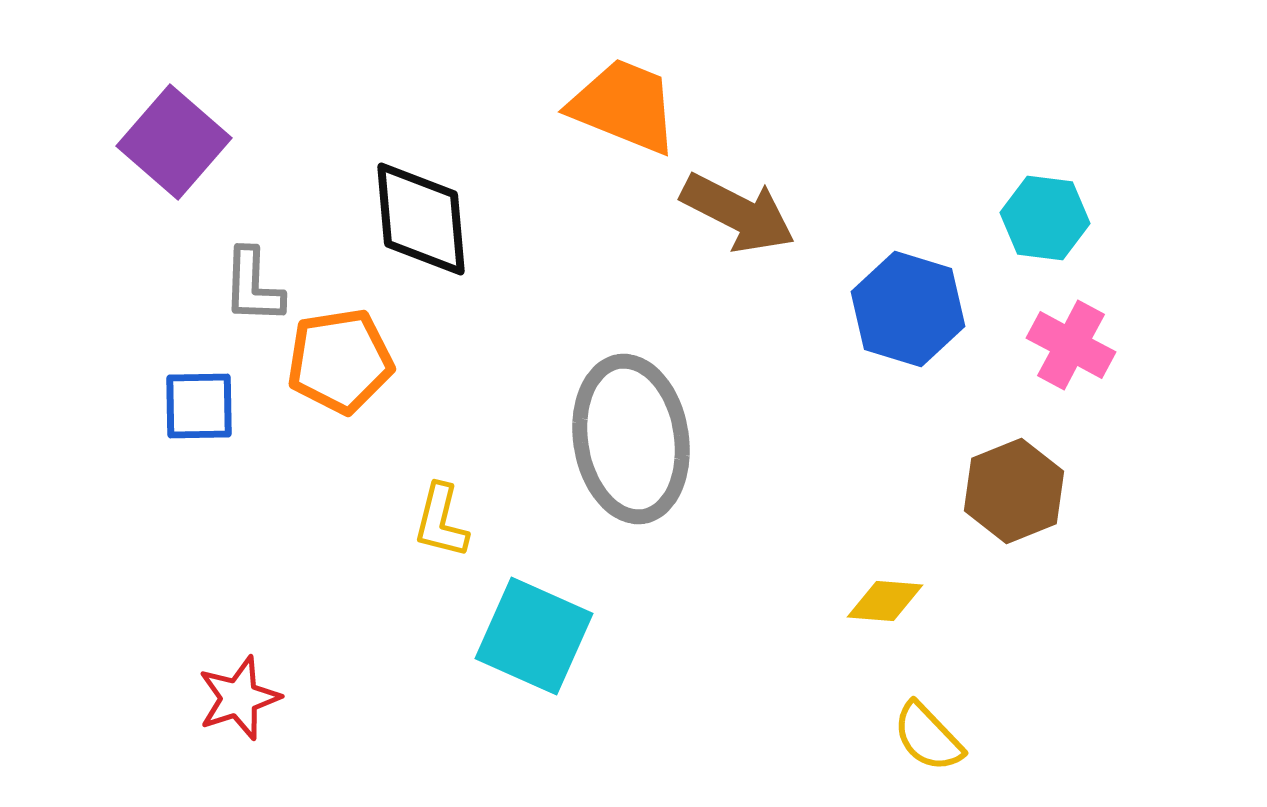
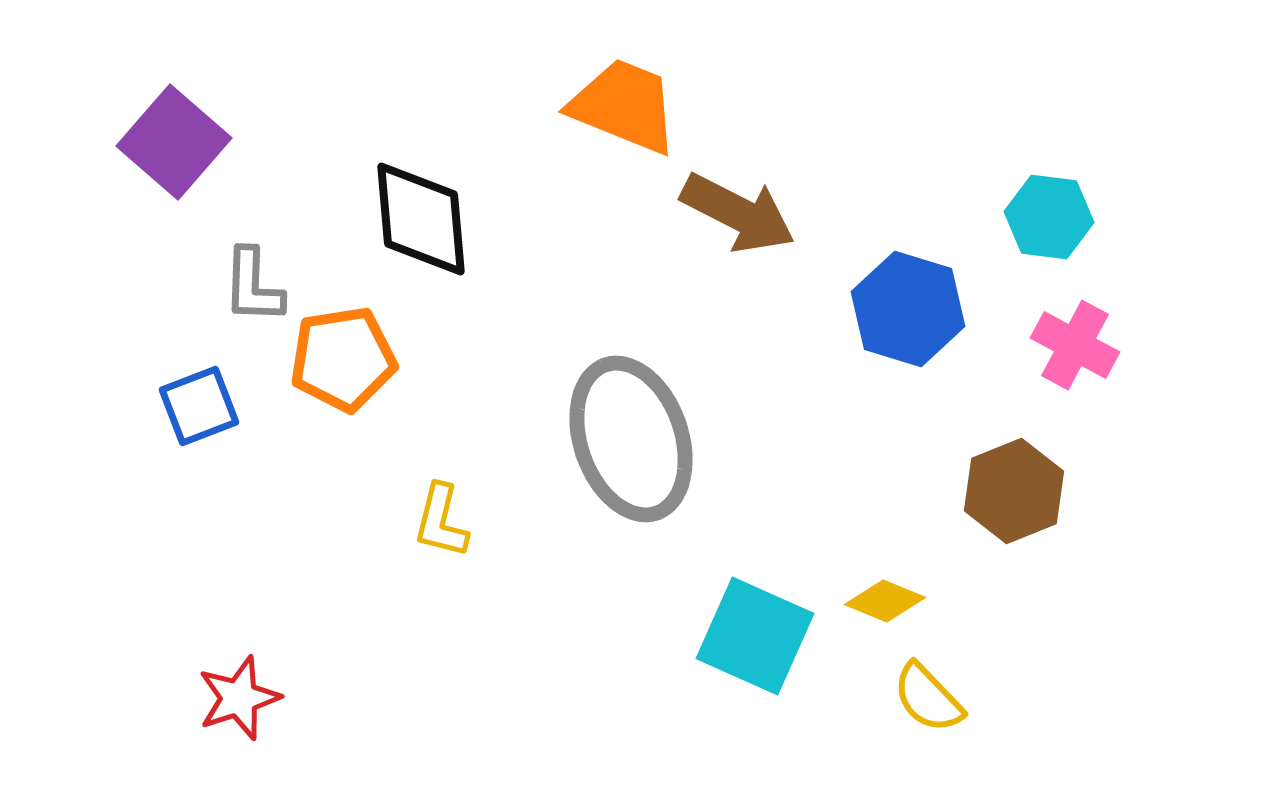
cyan hexagon: moved 4 px right, 1 px up
pink cross: moved 4 px right
orange pentagon: moved 3 px right, 2 px up
blue square: rotated 20 degrees counterclockwise
gray ellipse: rotated 10 degrees counterclockwise
yellow diamond: rotated 18 degrees clockwise
cyan square: moved 221 px right
yellow semicircle: moved 39 px up
